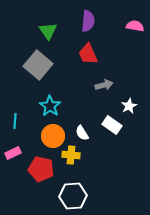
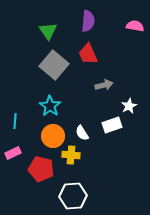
gray square: moved 16 px right
white rectangle: rotated 54 degrees counterclockwise
